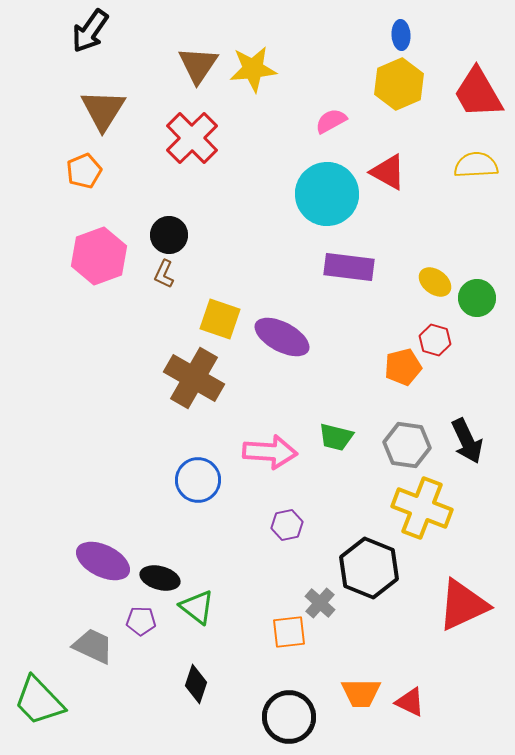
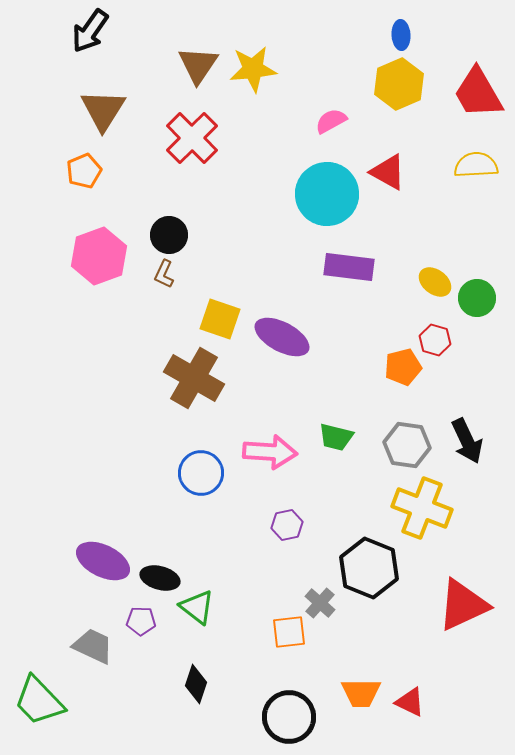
blue circle at (198, 480): moved 3 px right, 7 px up
